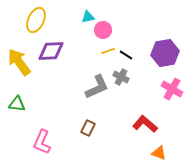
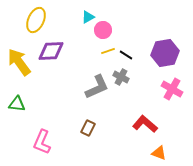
cyan triangle: rotated 16 degrees counterclockwise
